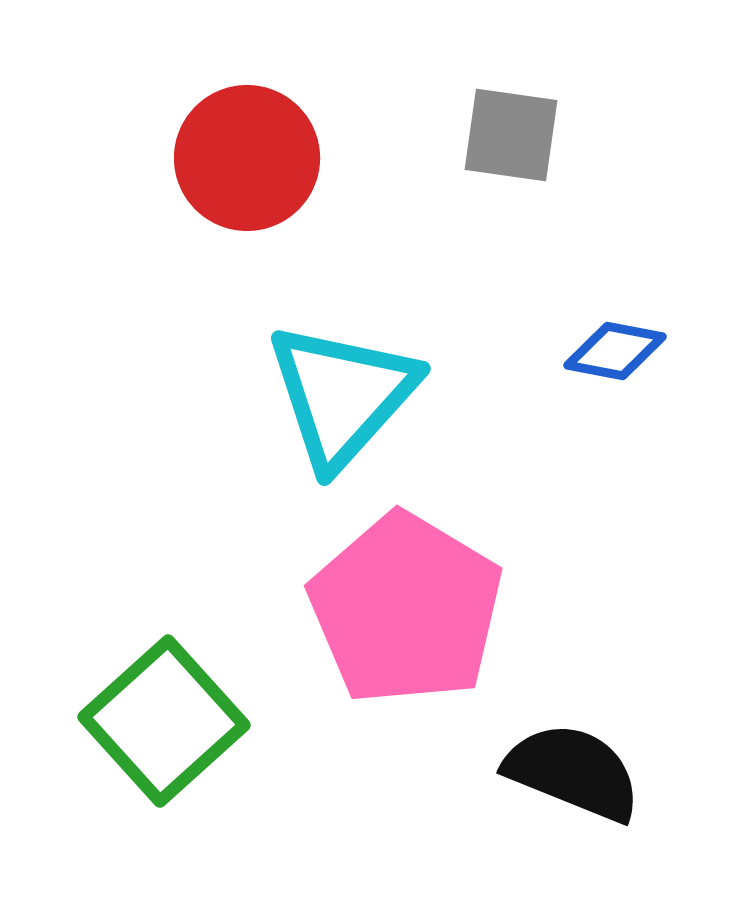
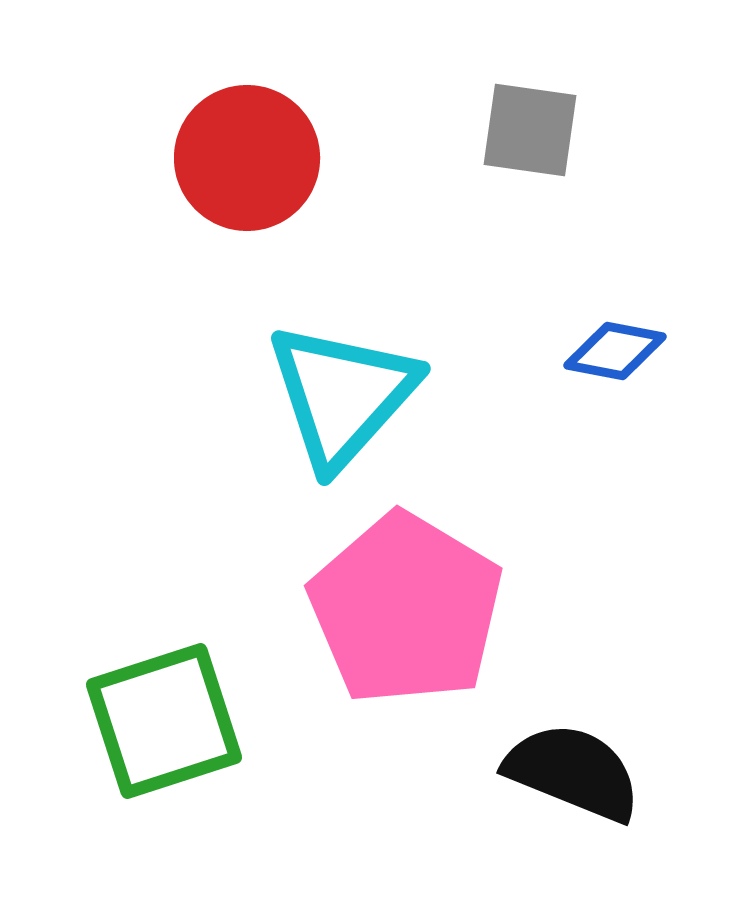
gray square: moved 19 px right, 5 px up
green square: rotated 24 degrees clockwise
